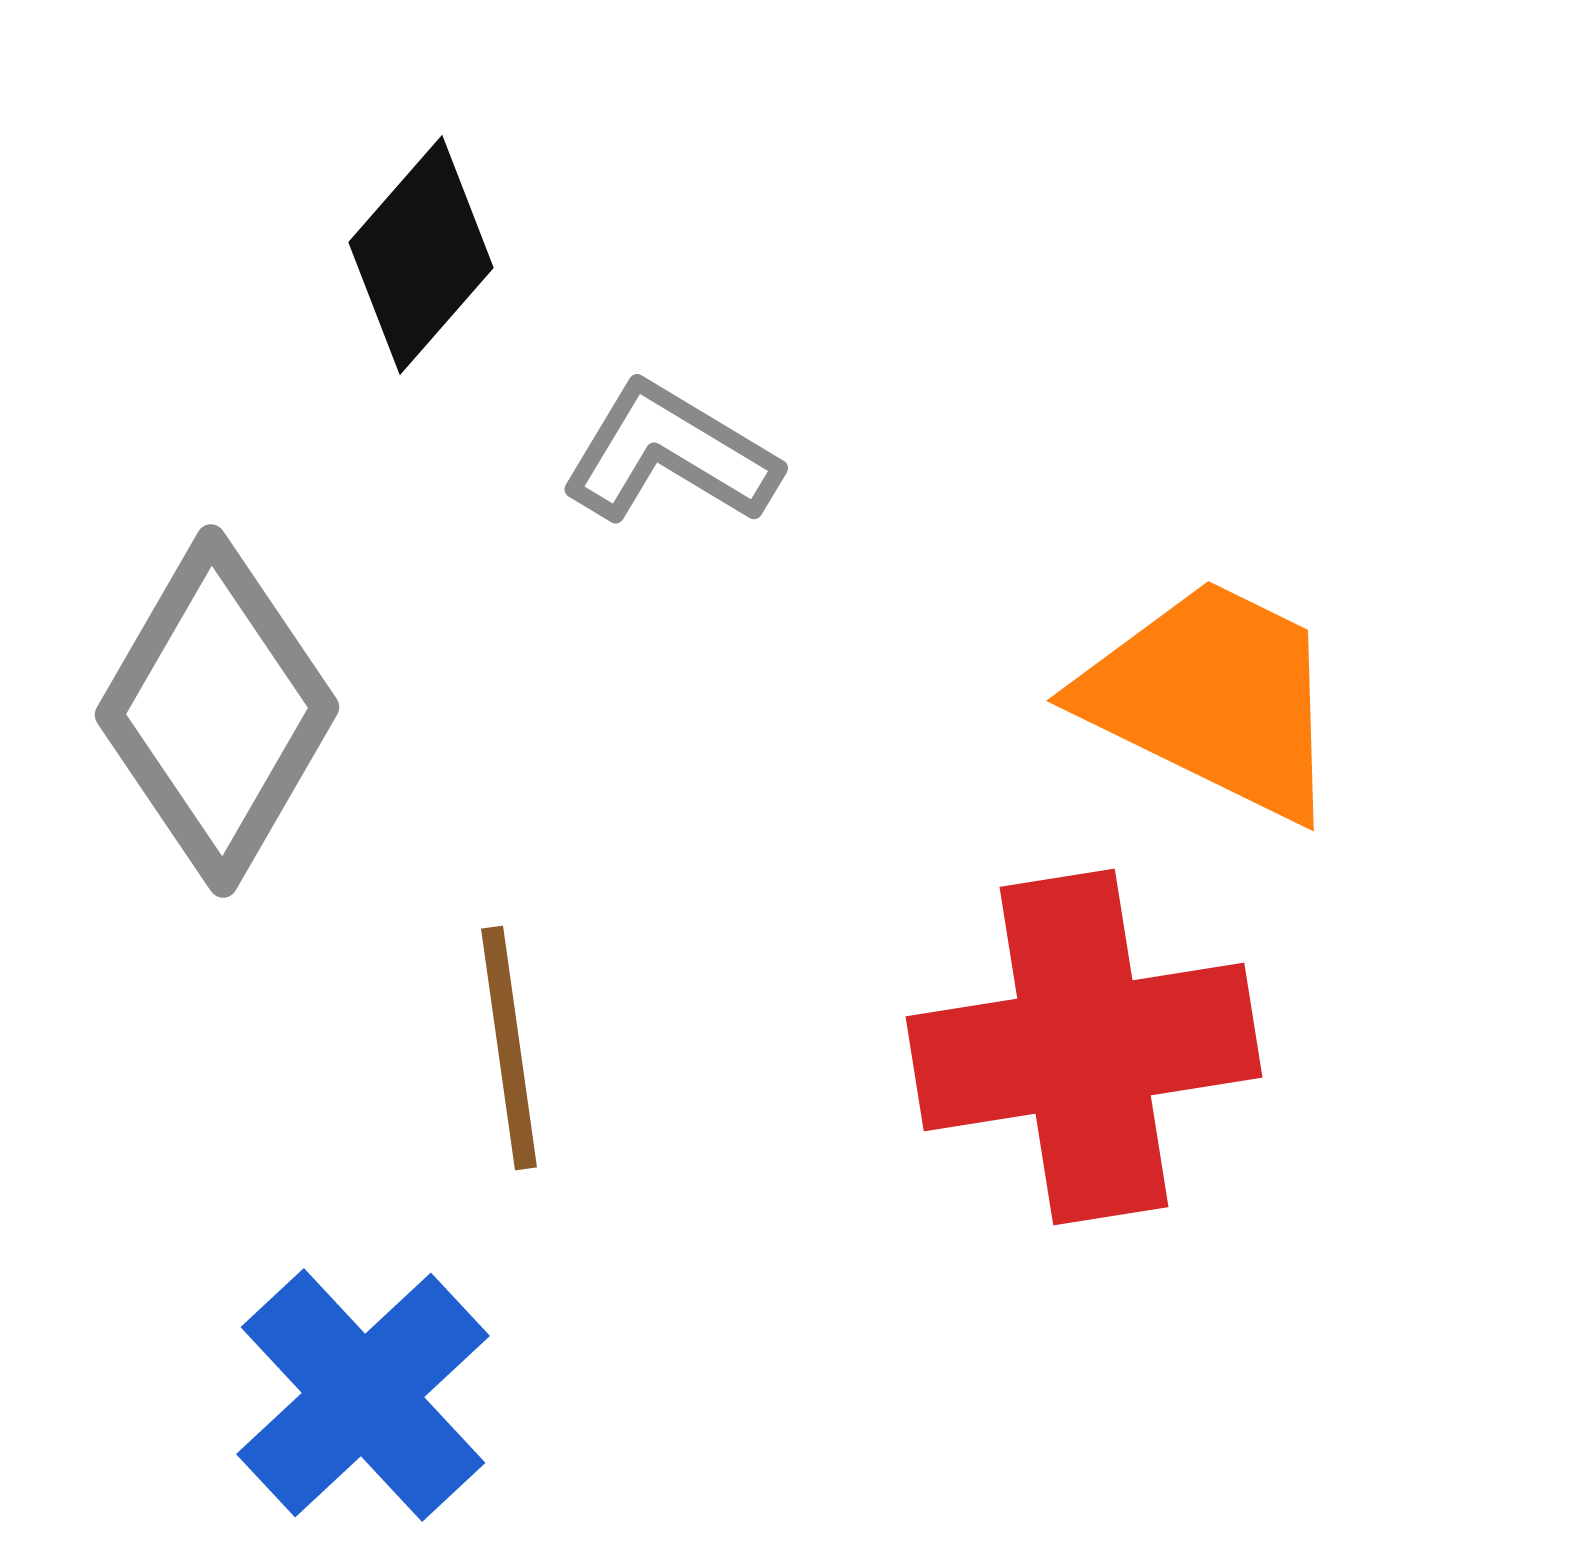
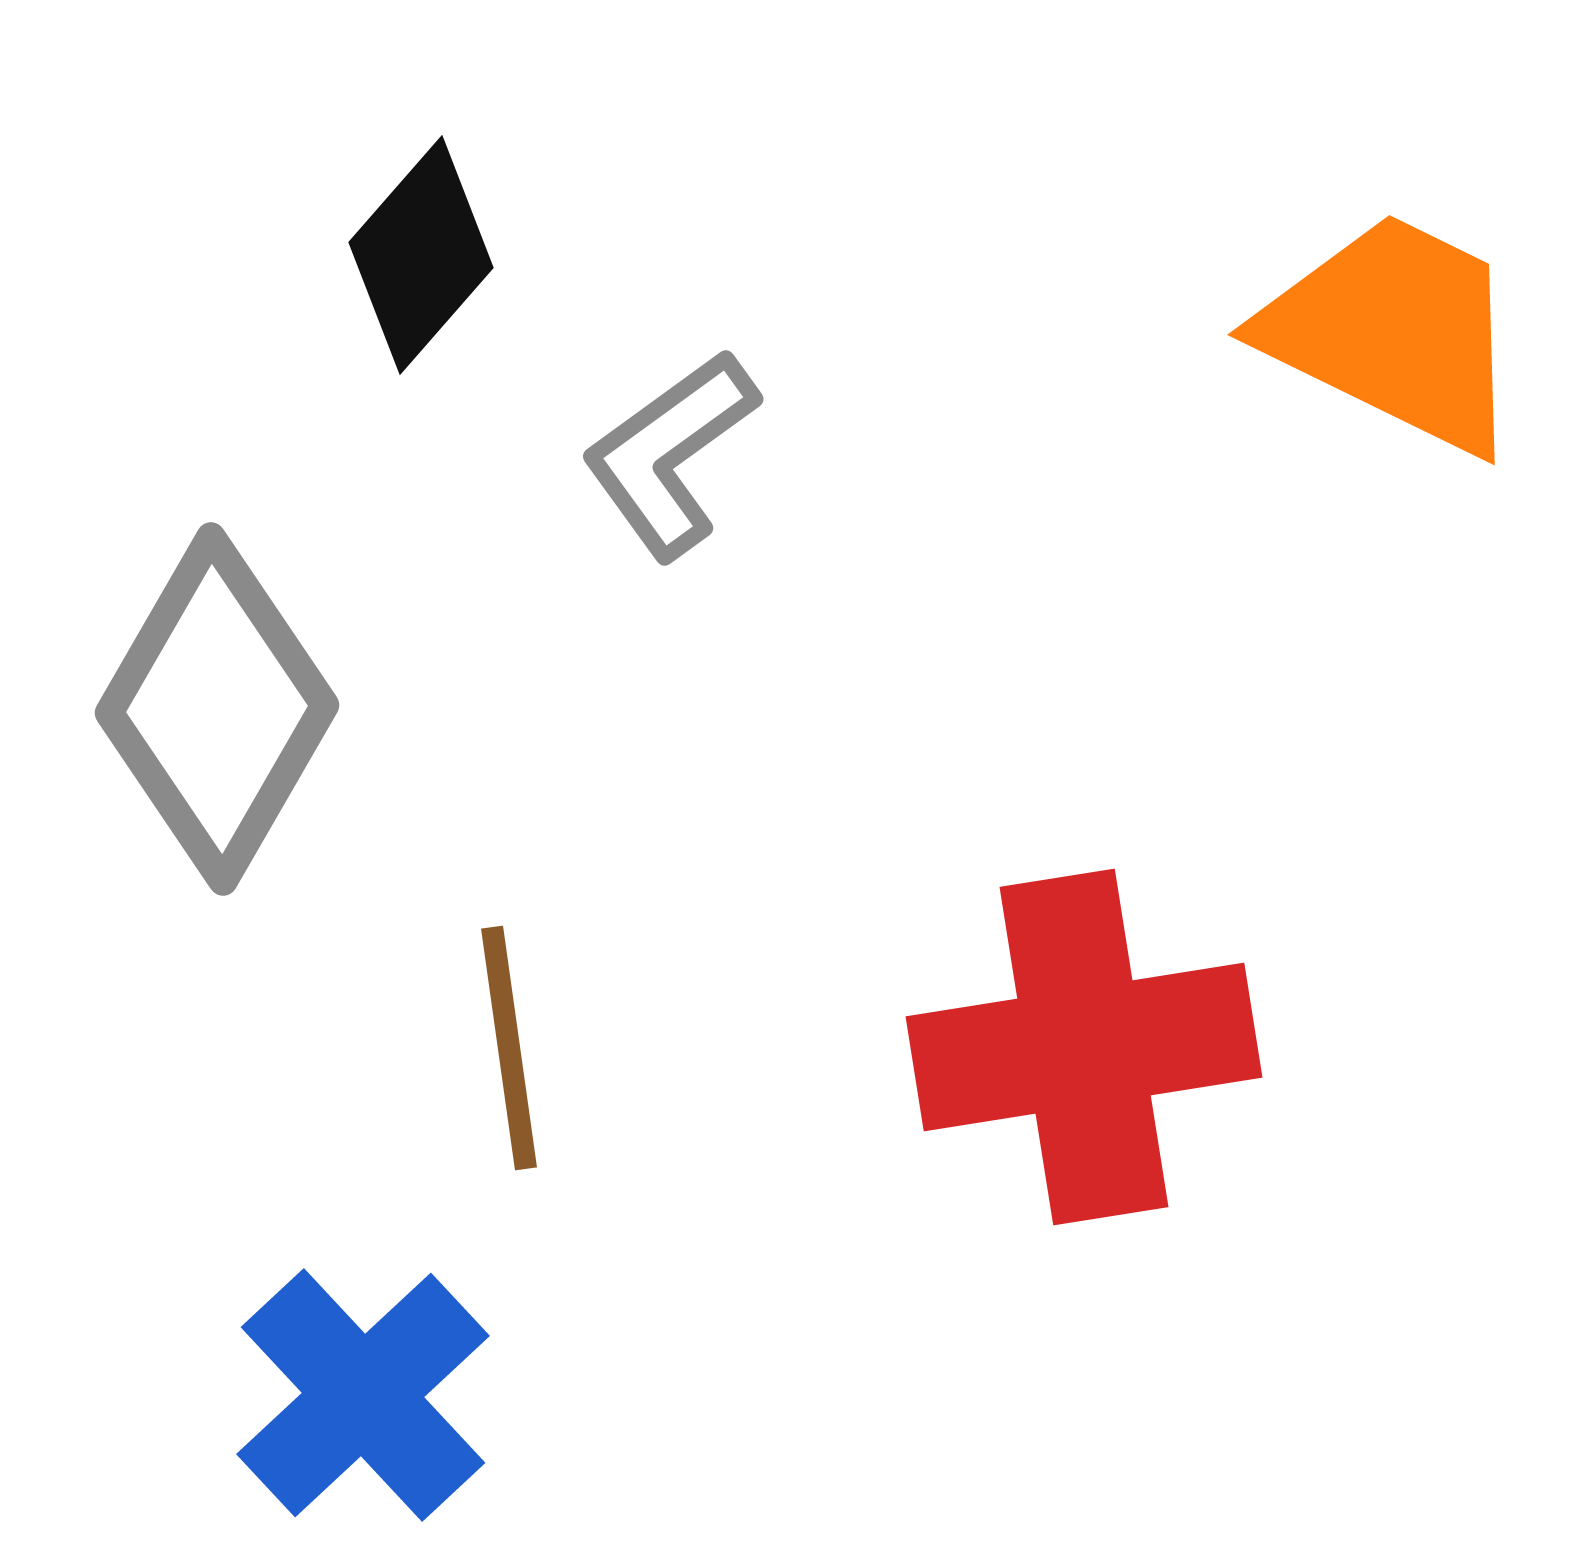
gray L-shape: rotated 67 degrees counterclockwise
orange trapezoid: moved 181 px right, 366 px up
gray diamond: moved 2 px up
